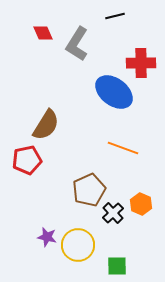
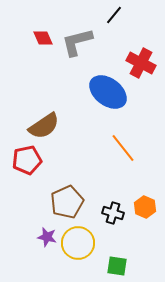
black line: moved 1 px left, 1 px up; rotated 36 degrees counterclockwise
red diamond: moved 5 px down
gray L-shape: moved 2 px up; rotated 44 degrees clockwise
red cross: rotated 28 degrees clockwise
blue ellipse: moved 6 px left
brown semicircle: moved 2 px left, 1 px down; rotated 24 degrees clockwise
orange line: rotated 32 degrees clockwise
brown pentagon: moved 22 px left, 12 px down
orange hexagon: moved 4 px right, 3 px down
black cross: rotated 30 degrees counterclockwise
yellow circle: moved 2 px up
green square: rotated 10 degrees clockwise
